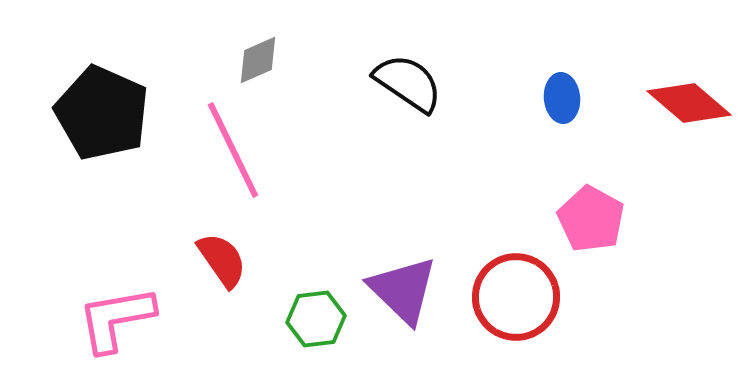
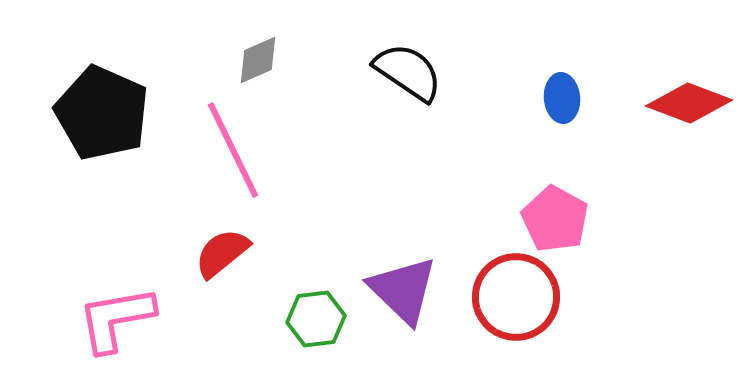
black semicircle: moved 11 px up
red diamond: rotated 20 degrees counterclockwise
pink pentagon: moved 36 px left
red semicircle: moved 7 px up; rotated 94 degrees counterclockwise
